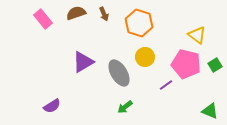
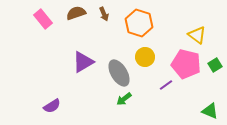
green arrow: moved 1 px left, 8 px up
